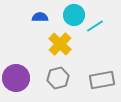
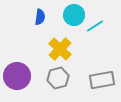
blue semicircle: rotated 98 degrees clockwise
yellow cross: moved 5 px down
purple circle: moved 1 px right, 2 px up
